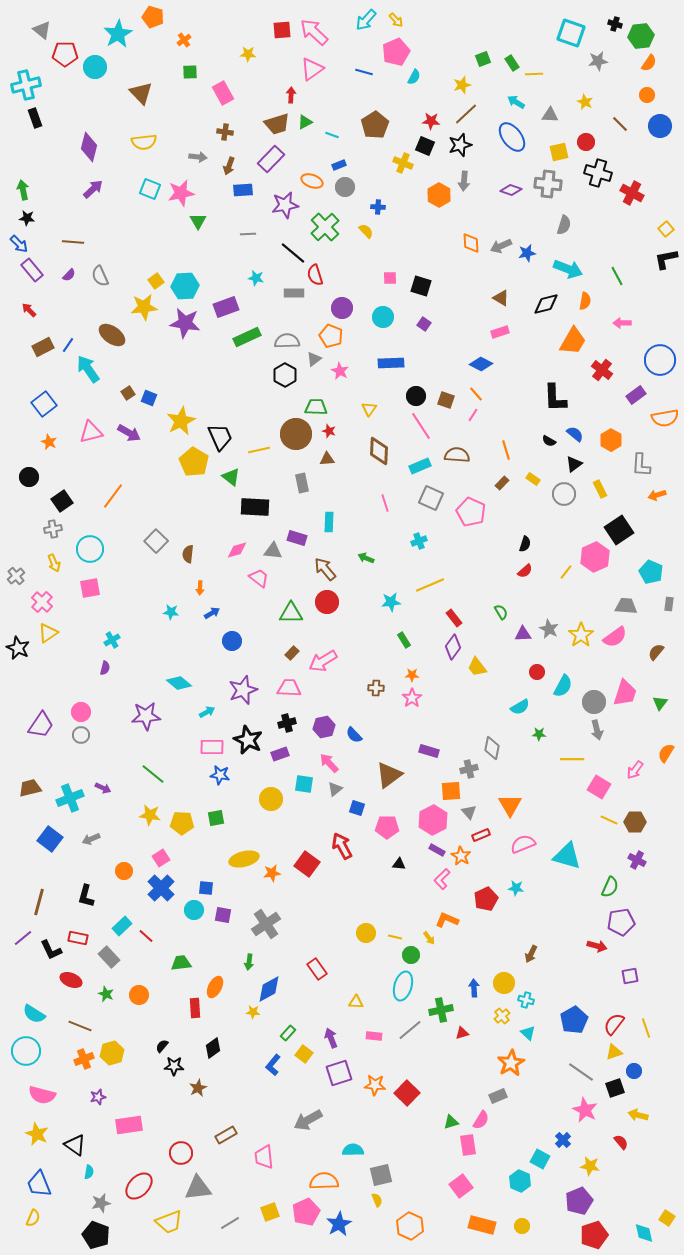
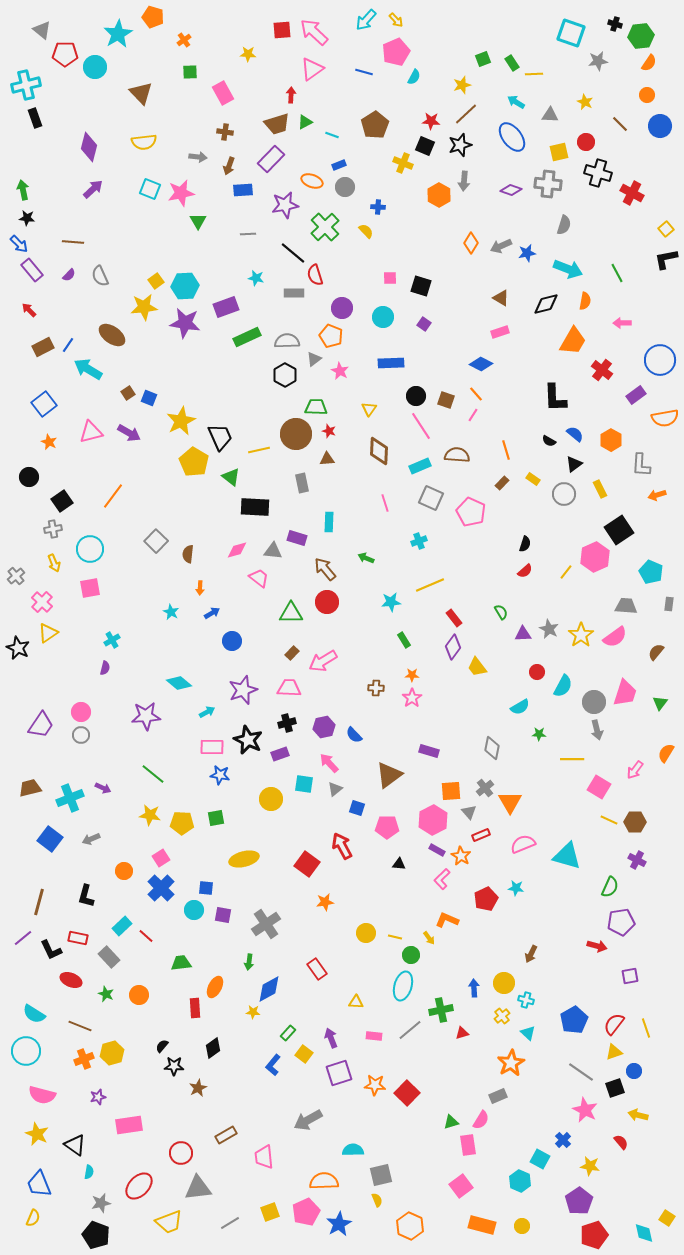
orange diamond at (471, 243): rotated 35 degrees clockwise
green line at (617, 276): moved 3 px up
cyan arrow at (88, 369): rotated 24 degrees counterclockwise
cyan star at (171, 612): rotated 21 degrees clockwise
gray cross at (469, 769): moved 16 px right, 19 px down; rotated 24 degrees counterclockwise
orange triangle at (510, 805): moved 3 px up
orange star at (272, 873): moved 53 px right, 29 px down
purple pentagon at (579, 1201): rotated 12 degrees counterclockwise
